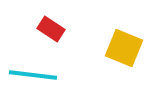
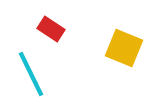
cyan line: moved 2 px left, 1 px up; rotated 57 degrees clockwise
